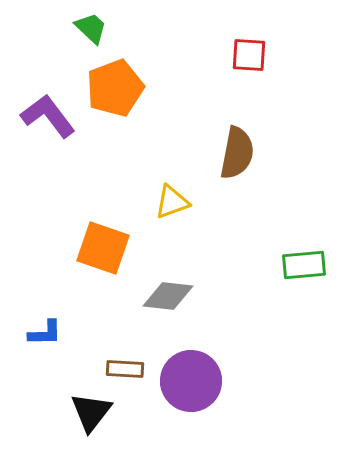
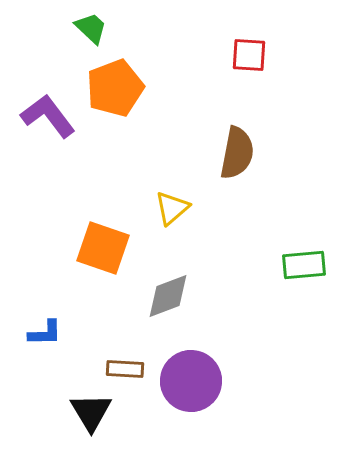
yellow triangle: moved 6 px down; rotated 21 degrees counterclockwise
gray diamond: rotated 27 degrees counterclockwise
black triangle: rotated 9 degrees counterclockwise
